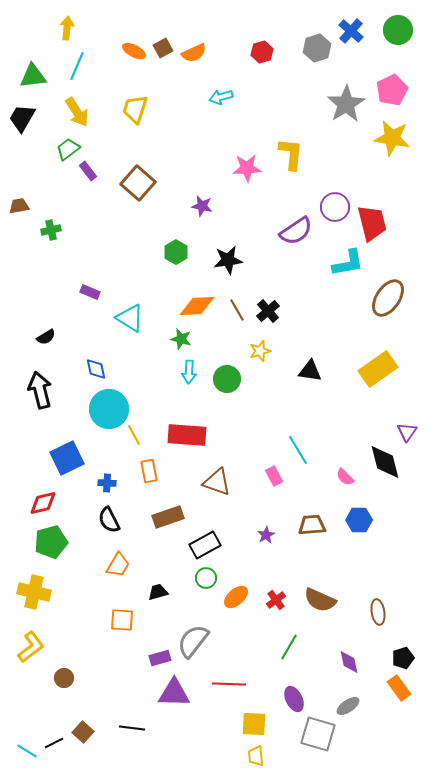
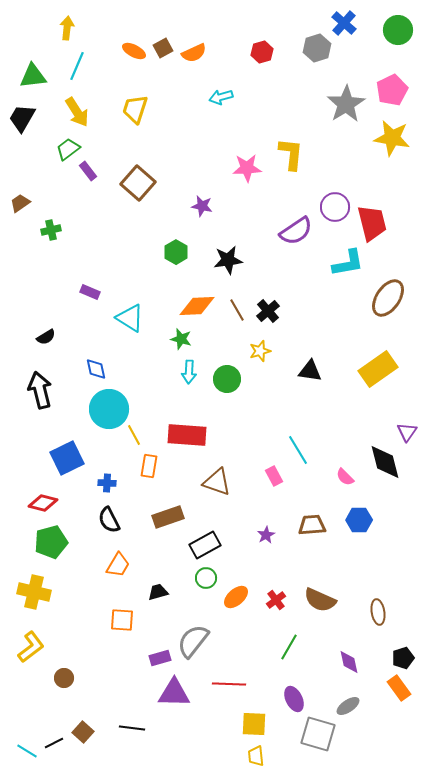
blue cross at (351, 31): moved 7 px left, 8 px up
brown trapezoid at (19, 206): moved 1 px right, 3 px up; rotated 25 degrees counterclockwise
orange rectangle at (149, 471): moved 5 px up; rotated 20 degrees clockwise
red diamond at (43, 503): rotated 28 degrees clockwise
